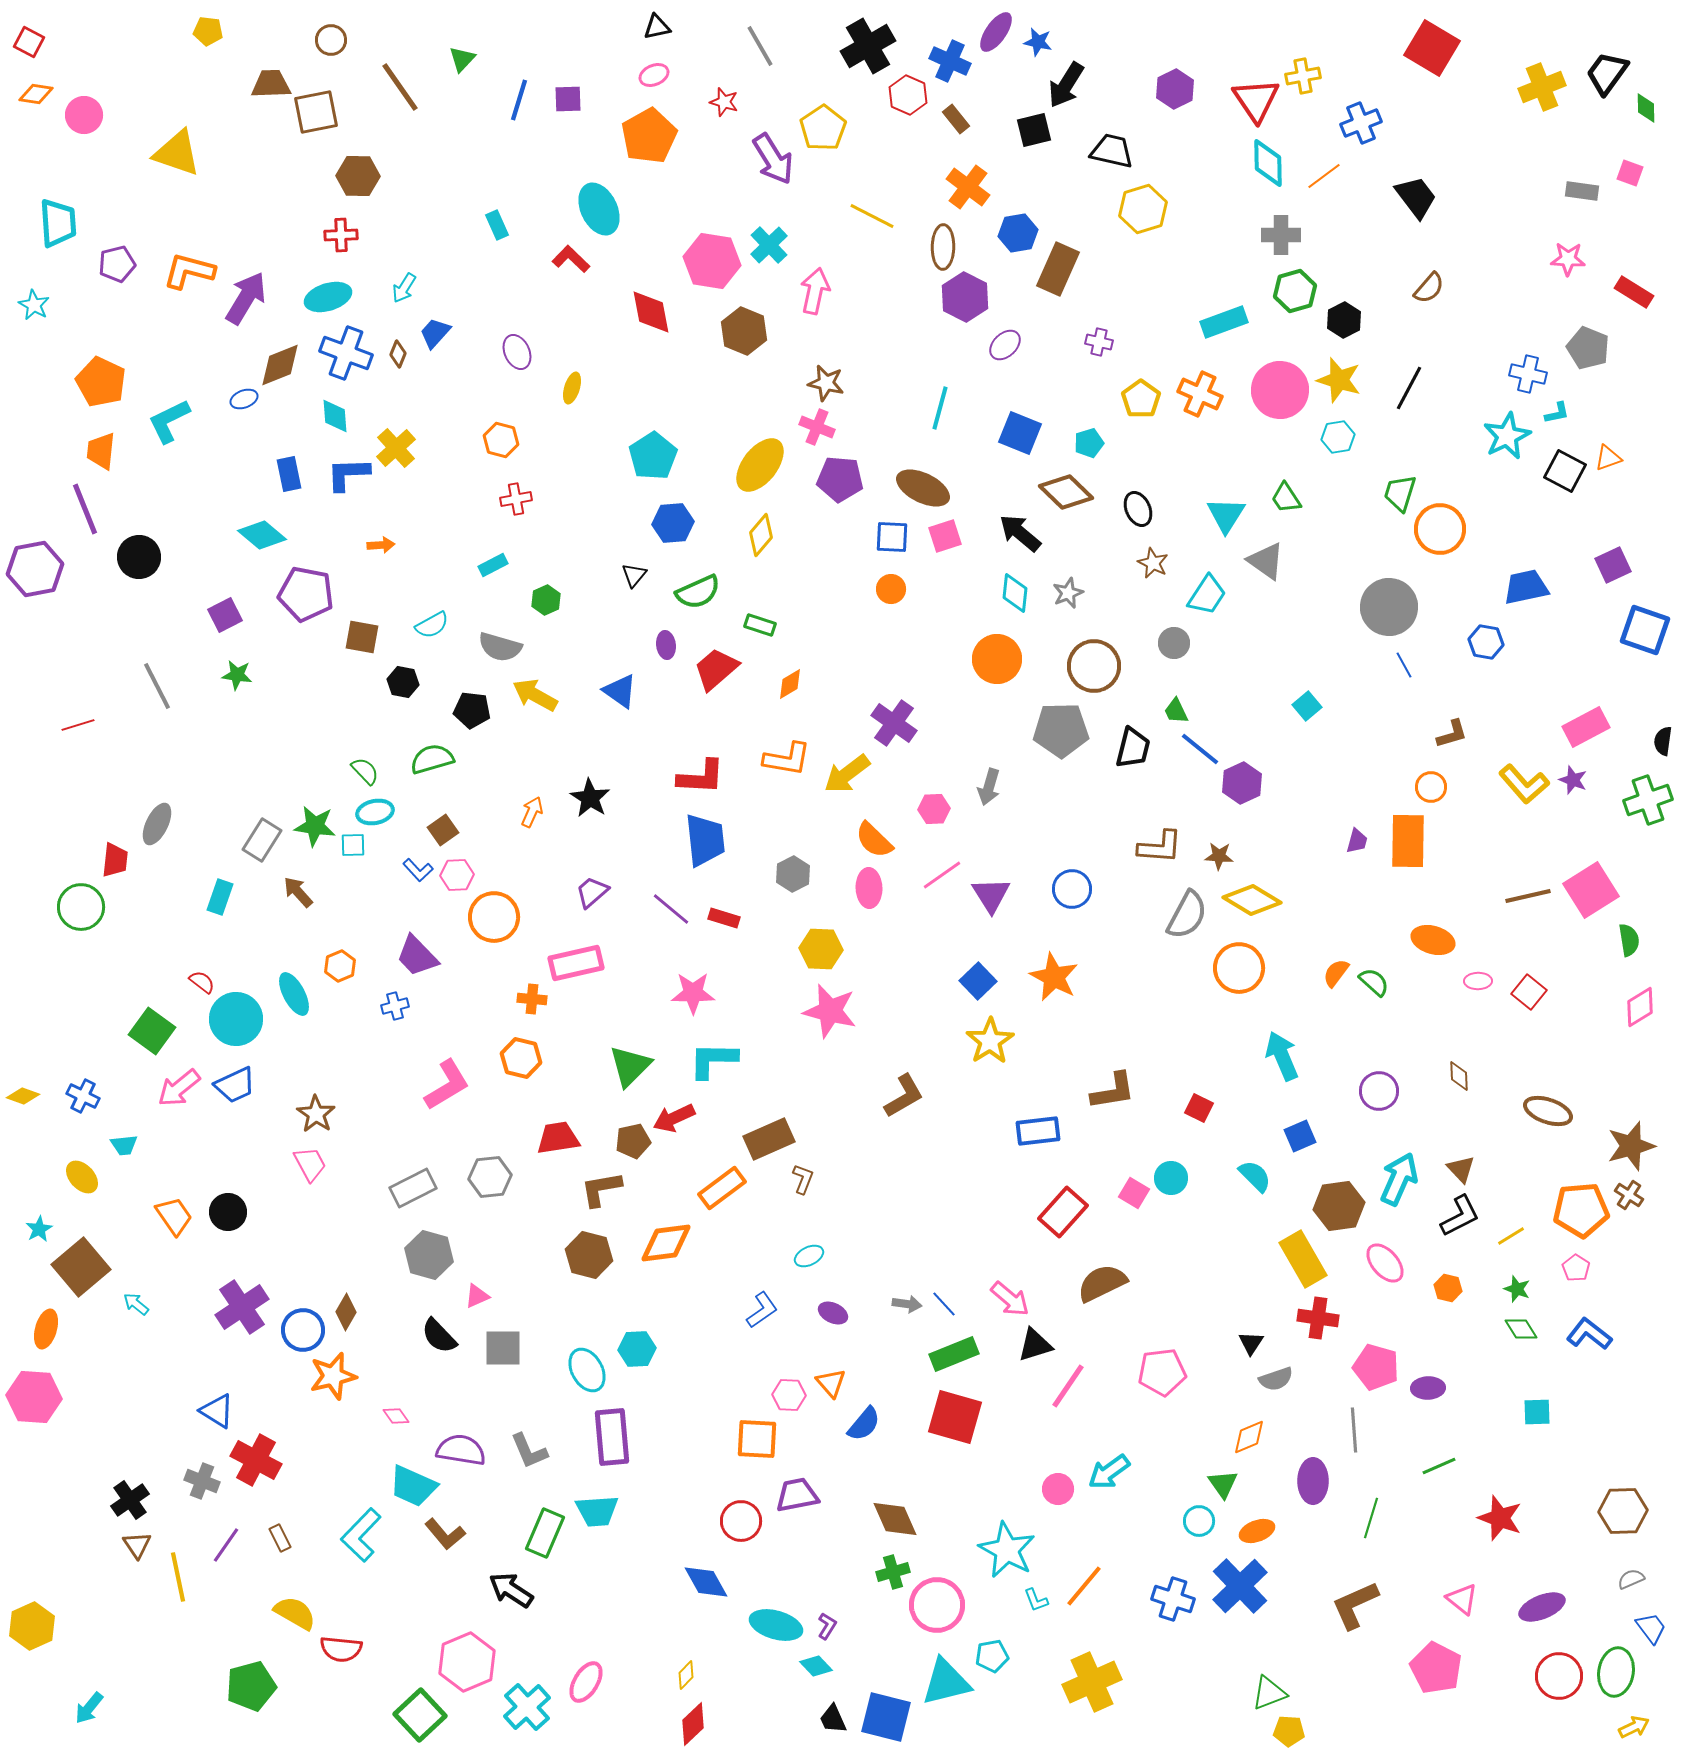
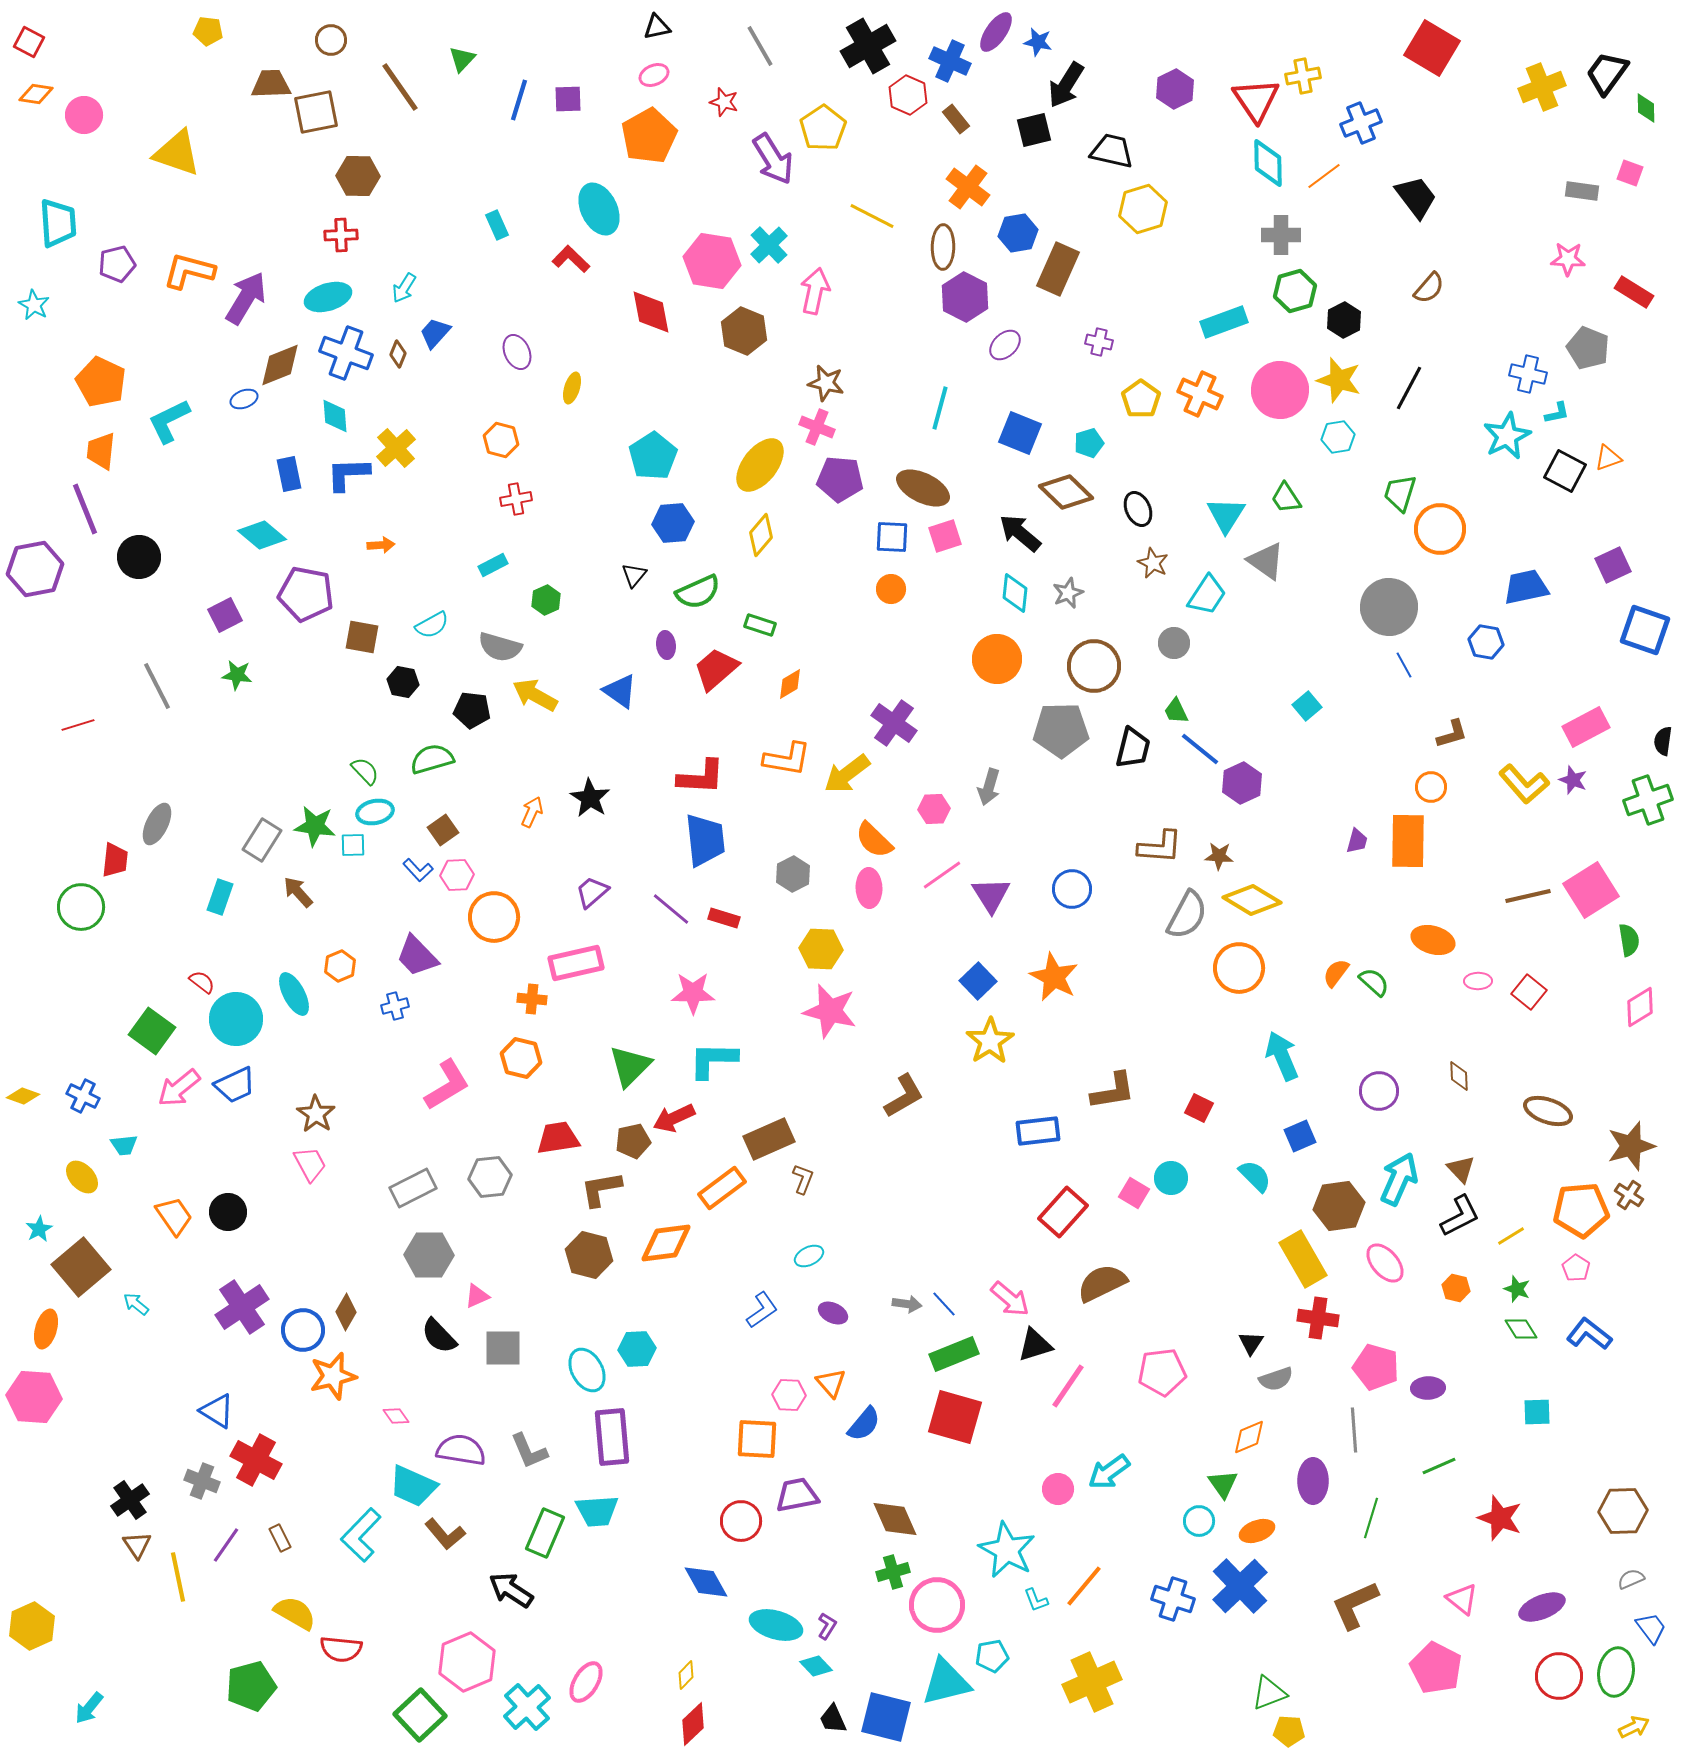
gray hexagon at (429, 1255): rotated 15 degrees counterclockwise
orange hexagon at (1448, 1288): moved 8 px right
